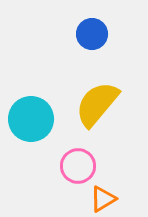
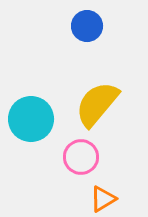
blue circle: moved 5 px left, 8 px up
pink circle: moved 3 px right, 9 px up
